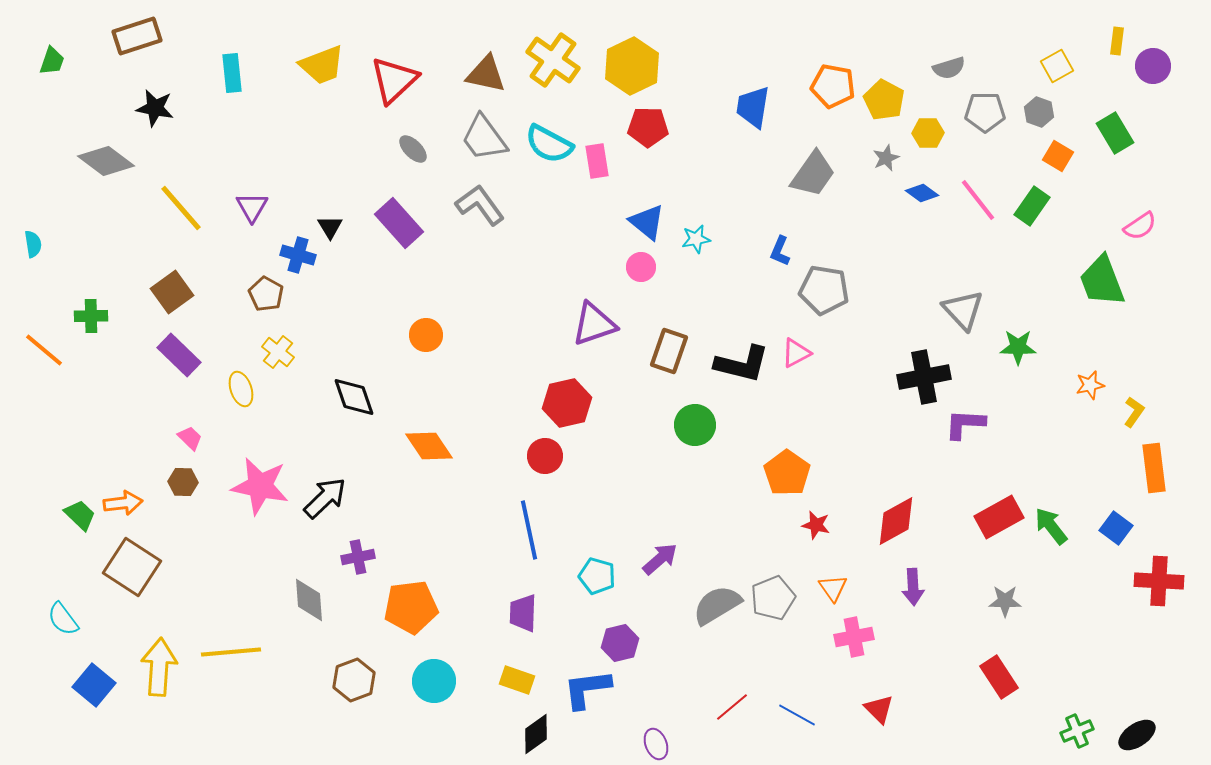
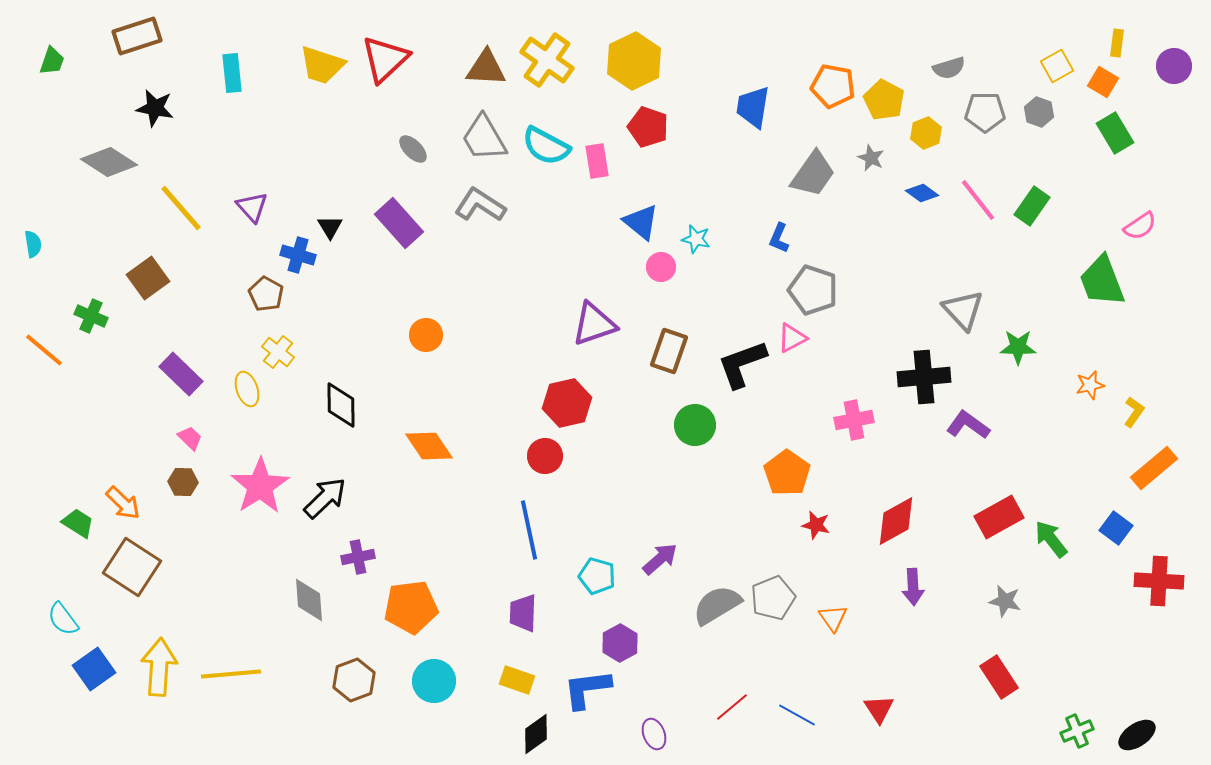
yellow rectangle at (1117, 41): moved 2 px down
yellow cross at (553, 60): moved 6 px left
yellow trapezoid at (322, 65): rotated 39 degrees clockwise
yellow hexagon at (632, 66): moved 2 px right, 5 px up
purple circle at (1153, 66): moved 21 px right
brown triangle at (486, 74): moved 6 px up; rotated 9 degrees counterclockwise
red triangle at (394, 80): moved 9 px left, 21 px up
red pentagon at (648, 127): rotated 18 degrees clockwise
yellow hexagon at (928, 133): moved 2 px left; rotated 20 degrees counterclockwise
gray trapezoid at (484, 138): rotated 6 degrees clockwise
cyan semicircle at (549, 144): moved 3 px left, 2 px down
orange square at (1058, 156): moved 45 px right, 74 px up
gray star at (886, 158): moved 15 px left; rotated 24 degrees counterclockwise
gray diamond at (106, 161): moved 3 px right, 1 px down; rotated 4 degrees counterclockwise
gray L-shape at (480, 205): rotated 21 degrees counterclockwise
purple triangle at (252, 207): rotated 12 degrees counterclockwise
blue triangle at (647, 222): moved 6 px left
cyan star at (696, 239): rotated 24 degrees clockwise
blue L-shape at (780, 251): moved 1 px left, 13 px up
pink circle at (641, 267): moved 20 px right
gray pentagon at (824, 290): moved 11 px left; rotated 9 degrees clockwise
brown square at (172, 292): moved 24 px left, 14 px up
green cross at (91, 316): rotated 24 degrees clockwise
pink triangle at (796, 353): moved 4 px left, 15 px up
purple rectangle at (179, 355): moved 2 px right, 19 px down
black L-shape at (742, 364): rotated 146 degrees clockwise
black cross at (924, 377): rotated 6 degrees clockwise
yellow ellipse at (241, 389): moved 6 px right
black diamond at (354, 397): moved 13 px left, 8 px down; rotated 18 degrees clockwise
purple L-shape at (965, 424): moved 3 px right, 1 px down; rotated 33 degrees clockwise
orange rectangle at (1154, 468): rotated 57 degrees clockwise
pink star at (260, 486): rotated 28 degrees clockwise
orange arrow at (123, 503): rotated 51 degrees clockwise
green trapezoid at (80, 515): moved 2 px left, 8 px down; rotated 12 degrees counterclockwise
green arrow at (1051, 526): moved 13 px down
orange triangle at (833, 588): moved 30 px down
gray star at (1005, 601): rotated 12 degrees clockwise
pink cross at (854, 637): moved 217 px up
purple hexagon at (620, 643): rotated 15 degrees counterclockwise
yellow line at (231, 652): moved 22 px down
blue square at (94, 685): moved 16 px up; rotated 15 degrees clockwise
red triangle at (879, 709): rotated 12 degrees clockwise
purple ellipse at (656, 744): moved 2 px left, 10 px up
